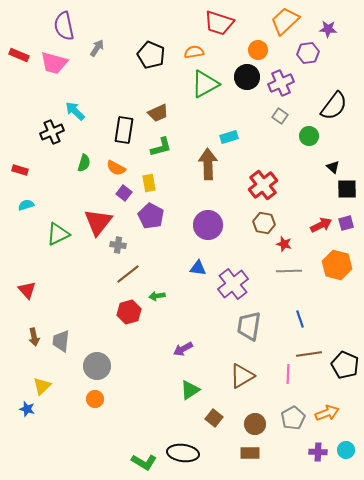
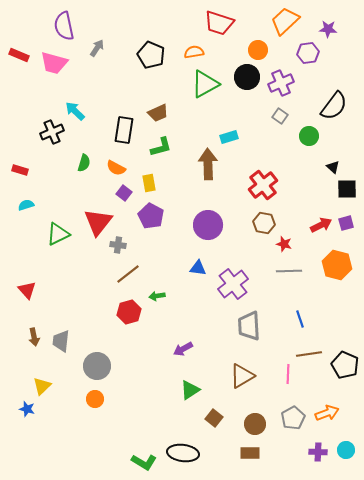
gray trapezoid at (249, 326): rotated 12 degrees counterclockwise
